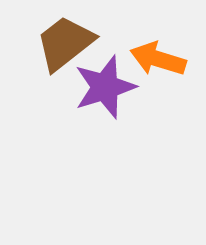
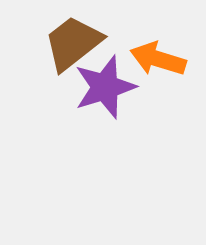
brown trapezoid: moved 8 px right
